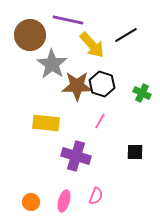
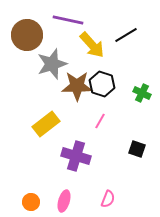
brown circle: moved 3 px left
gray star: rotated 20 degrees clockwise
yellow rectangle: moved 1 px down; rotated 44 degrees counterclockwise
black square: moved 2 px right, 3 px up; rotated 18 degrees clockwise
pink semicircle: moved 12 px right, 3 px down
